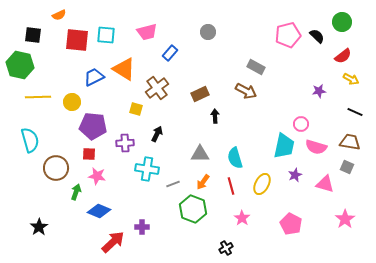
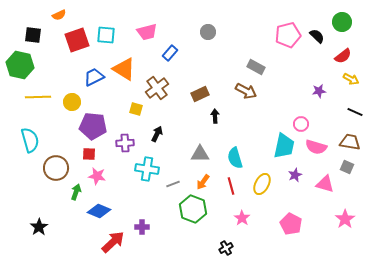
red square at (77, 40): rotated 25 degrees counterclockwise
